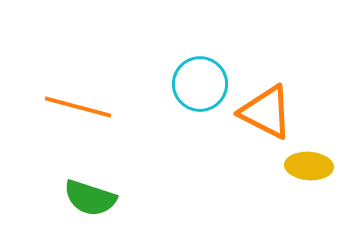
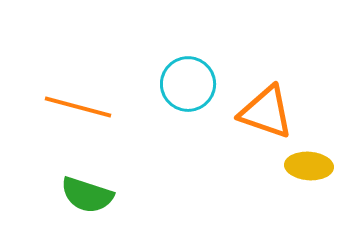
cyan circle: moved 12 px left
orange triangle: rotated 8 degrees counterclockwise
green semicircle: moved 3 px left, 3 px up
